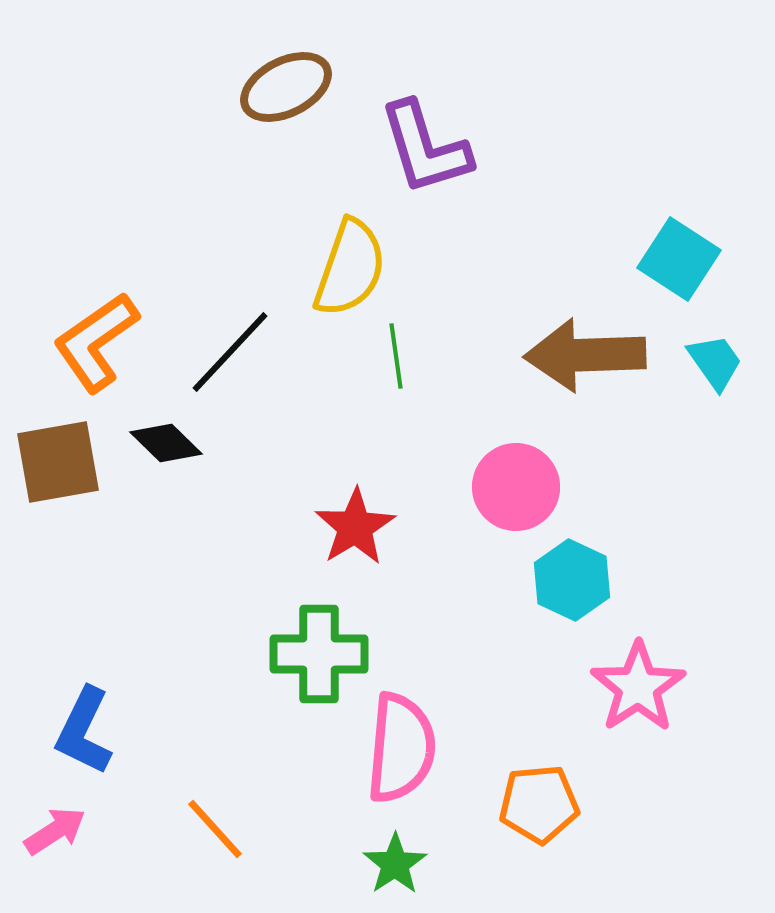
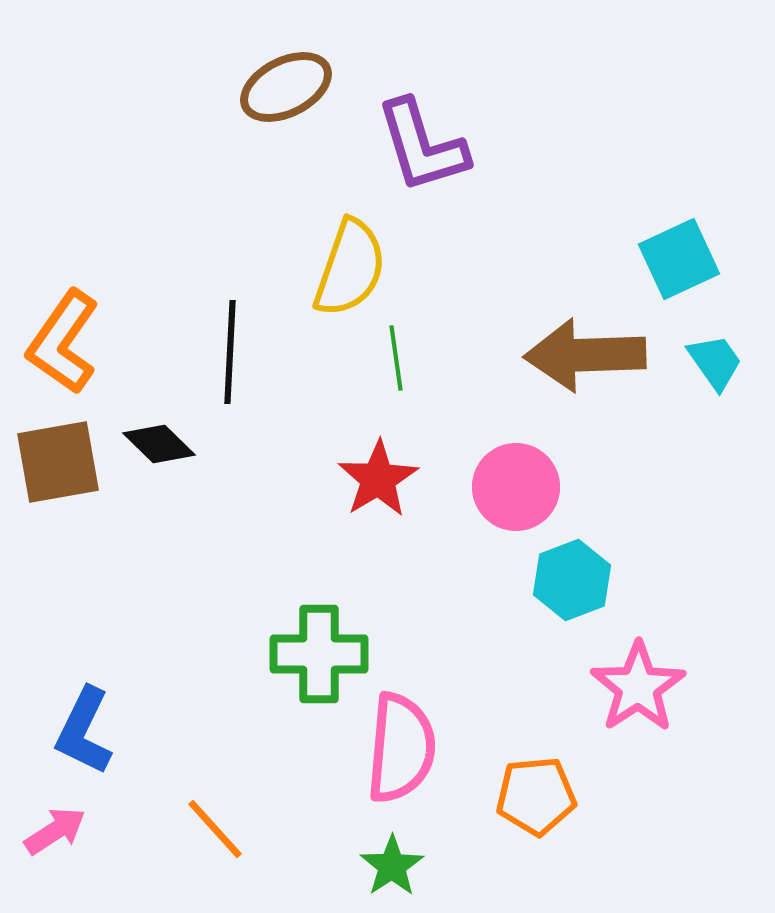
purple L-shape: moved 3 px left, 2 px up
cyan square: rotated 32 degrees clockwise
orange L-shape: moved 33 px left; rotated 20 degrees counterclockwise
black line: rotated 40 degrees counterclockwise
green line: moved 2 px down
black diamond: moved 7 px left, 1 px down
red star: moved 23 px right, 48 px up
cyan hexagon: rotated 14 degrees clockwise
orange pentagon: moved 3 px left, 8 px up
green star: moved 3 px left, 2 px down
